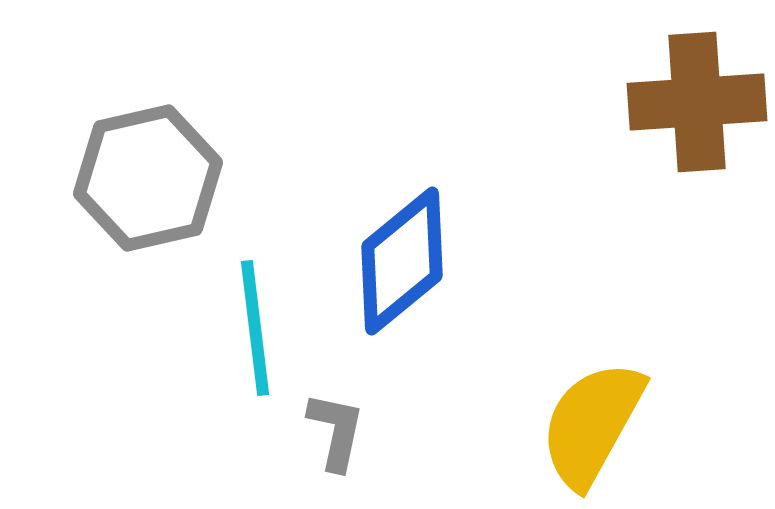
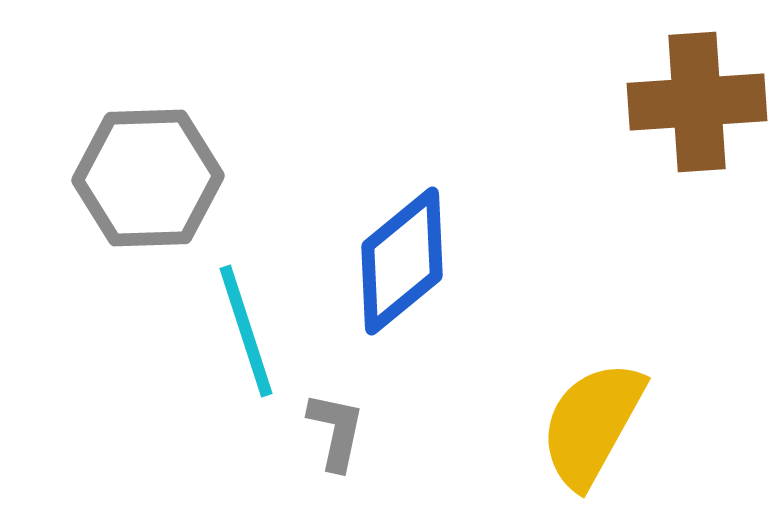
gray hexagon: rotated 11 degrees clockwise
cyan line: moved 9 px left, 3 px down; rotated 11 degrees counterclockwise
